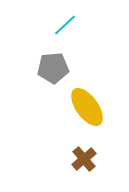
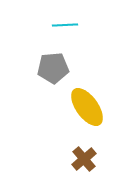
cyan line: rotated 40 degrees clockwise
